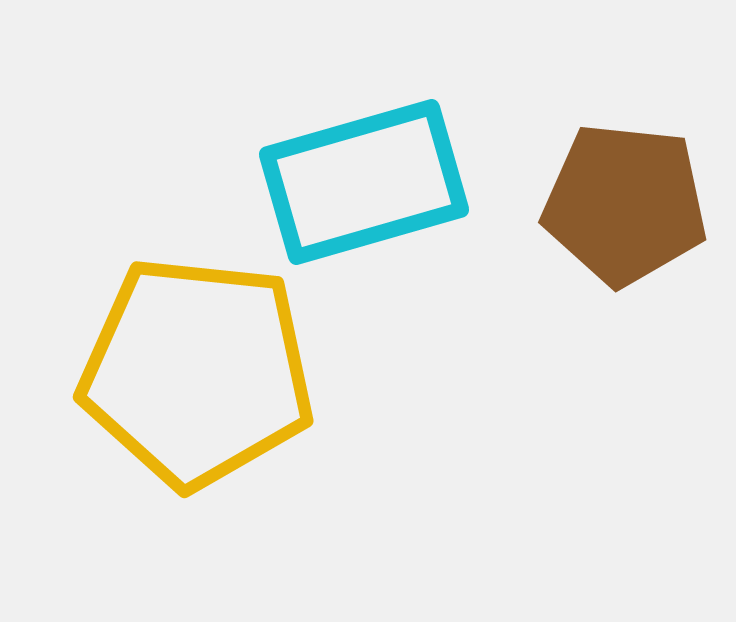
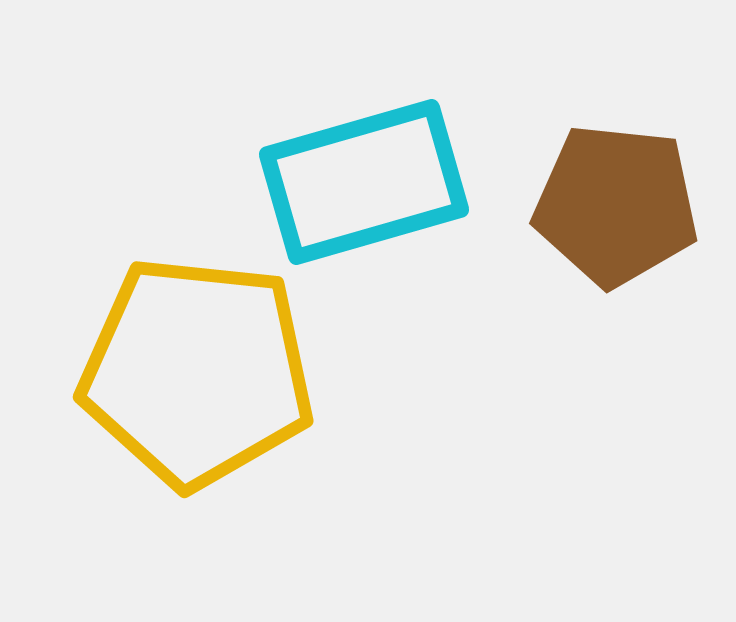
brown pentagon: moved 9 px left, 1 px down
